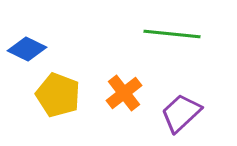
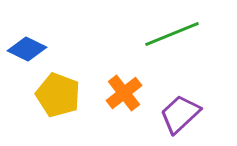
green line: rotated 28 degrees counterclockwise
purple trapezoid: moved 1 px left, 1 px down
